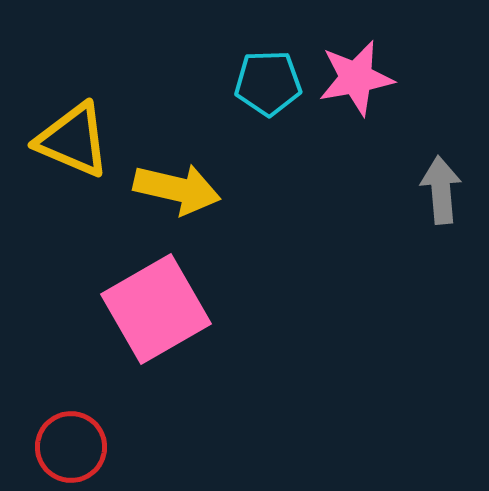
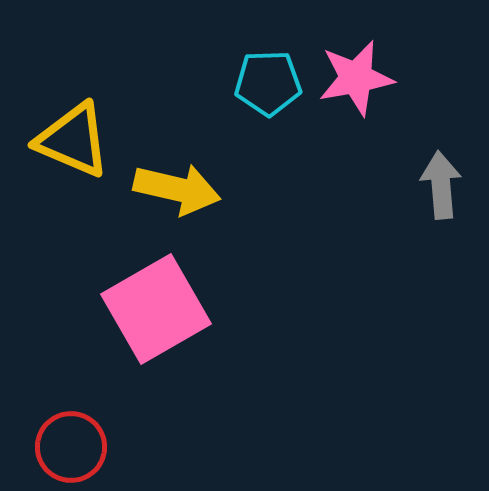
gray arrow: moved 5 px up
